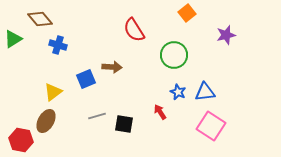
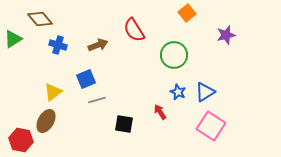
brown arrow: moved 14 px left, 22 px up; rotated 24 degrees counterclockwise
blue triangle: rotated 25 degrees counterclockwise
gray line: moved 16 px up
